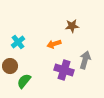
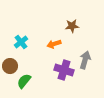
cyan cross: moved 3 px right
